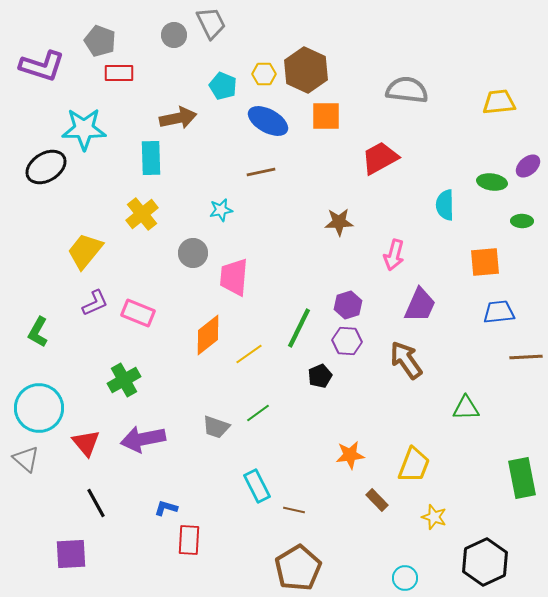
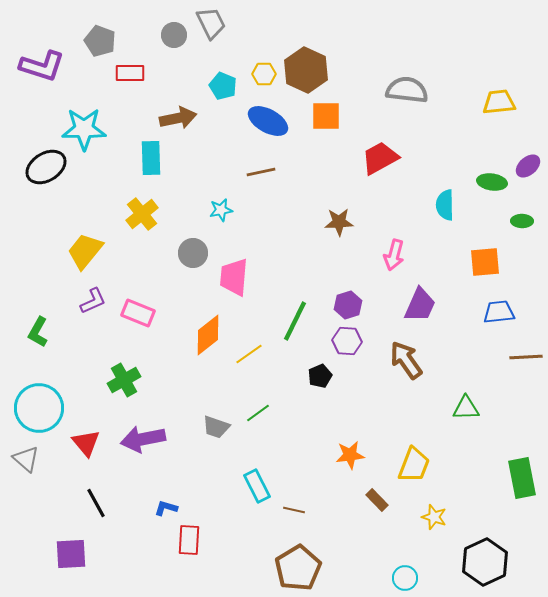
red rectangle at (119, 73): moved 11 px right
purple L-shape at (95, 303): moved 2 px left, 2 px up
green line at (299, 328): moved 4 px left, 7 px up
